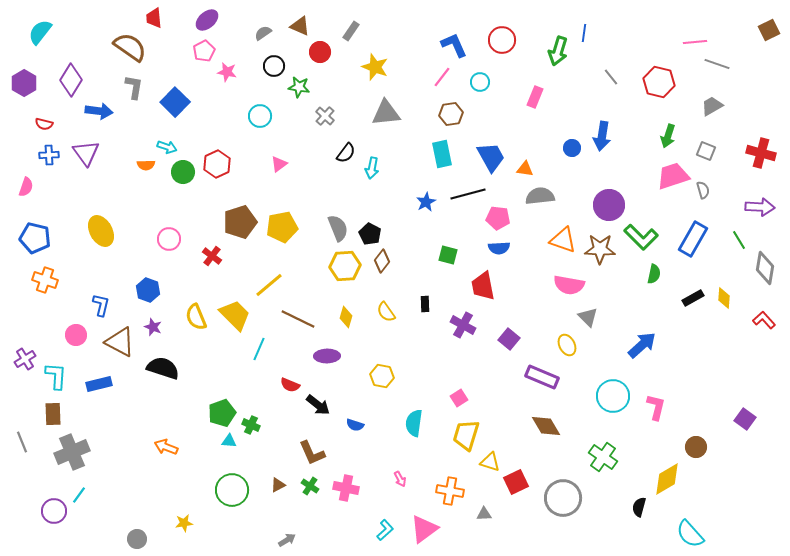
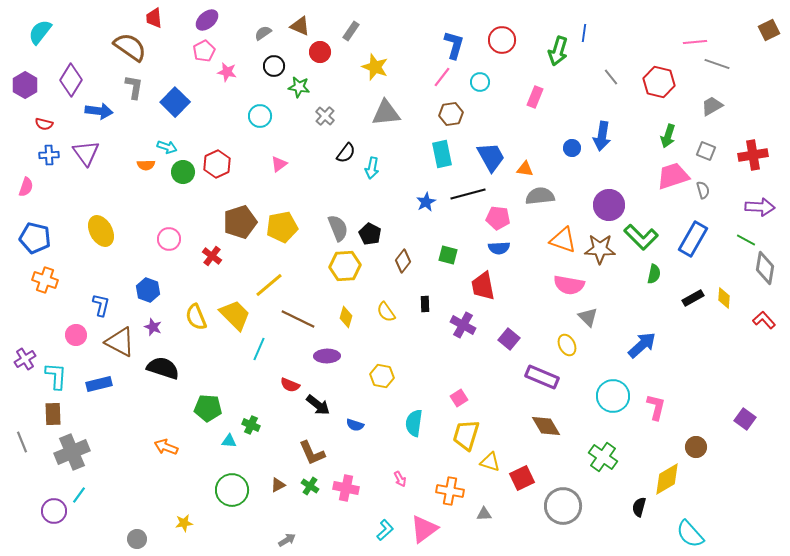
blue L-shape at (454, 45): rotated 40 degrees clockwise
purple hexagon at (24, 83): moved 1 px right, 2 px down
red cross at (761, 153): moved 8 px left, 2 px down; rotated 24 degrees counterclockwise
green line at (739, 240): moved 7 px right; rotated 30 degrees counterclockwise
brown diamond at (382, 261): moved 21 px right
green pentagon at (222, 413): moved 14 px left, 5 px up; rotated 24 degrees clockwise
red square at (516, 482): moved 6 px right, 4 px up
gray circle at (563, 498): moved 8 px down
